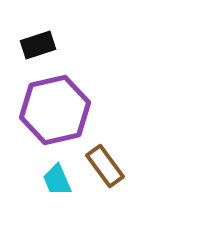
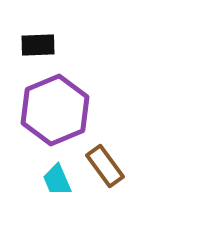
black rectangle: rotated 16 degrees clockwise
purple hexagon: rotated 10 degrees counterclockwise
